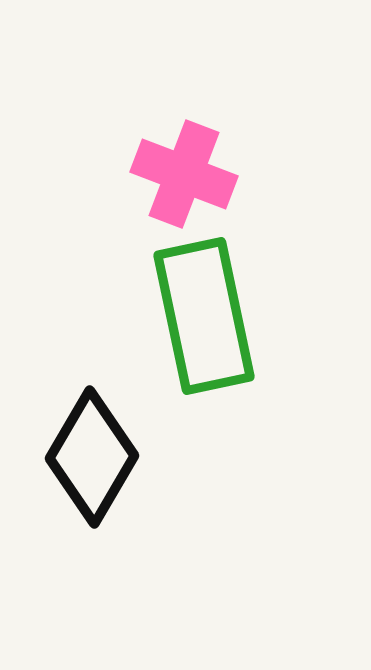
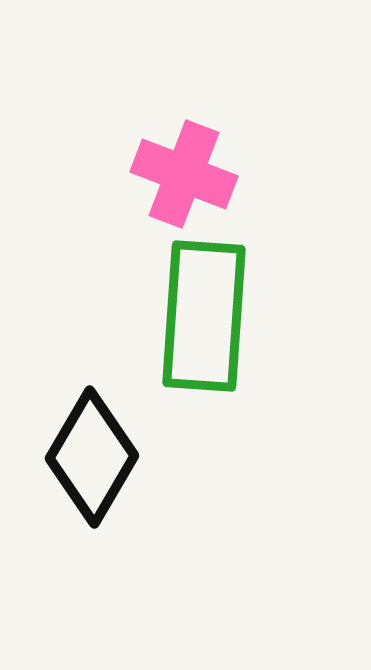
green rectangle: rotated 16 degrees clockwise
